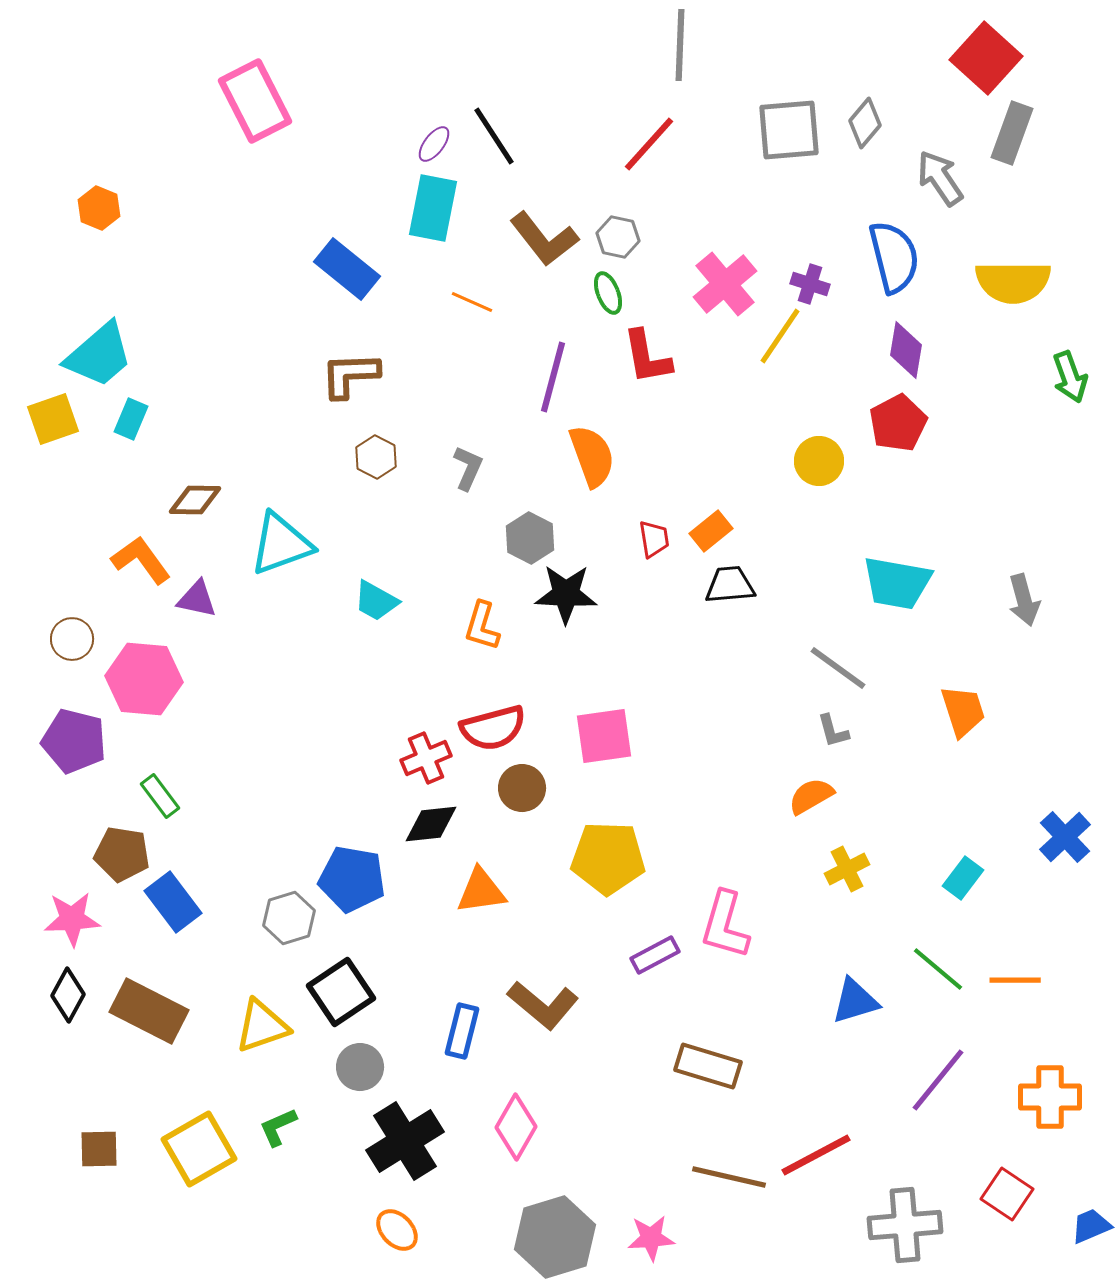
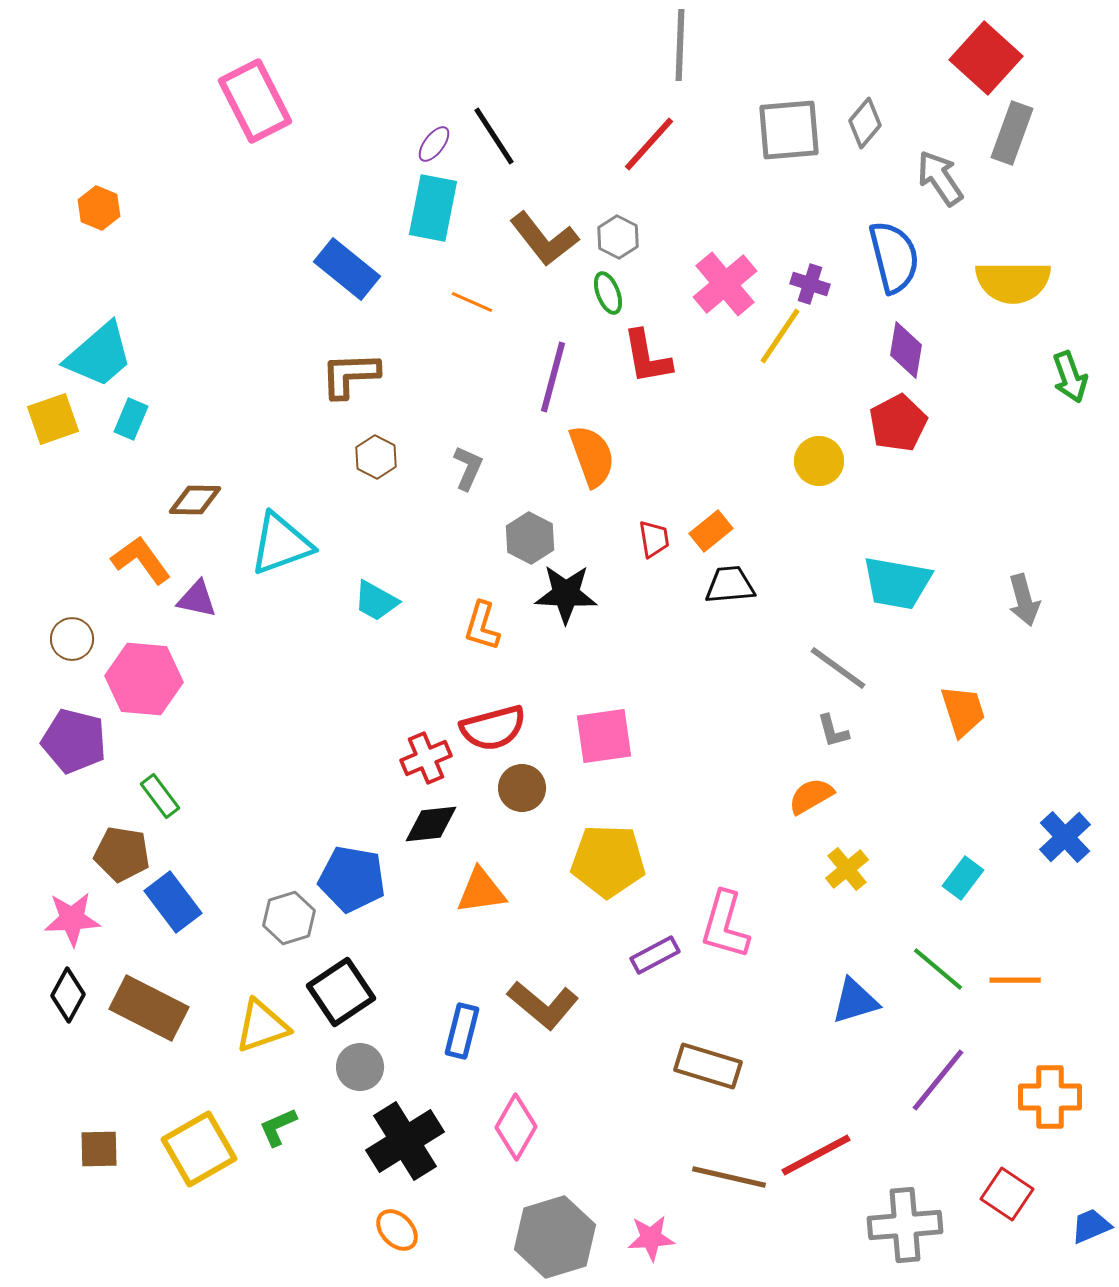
gray hexagon at (618, 237): rotated 15 degrees clockwise
yellow pentagon at (608, 858): moved 3 px down
yellow cross at (847, 869): rotated 12 degrees counterclockwise
brown rectangle at (149, 1011): moved 3 px up
